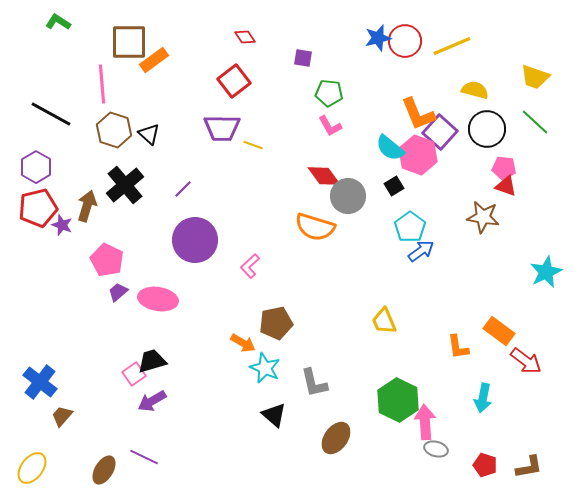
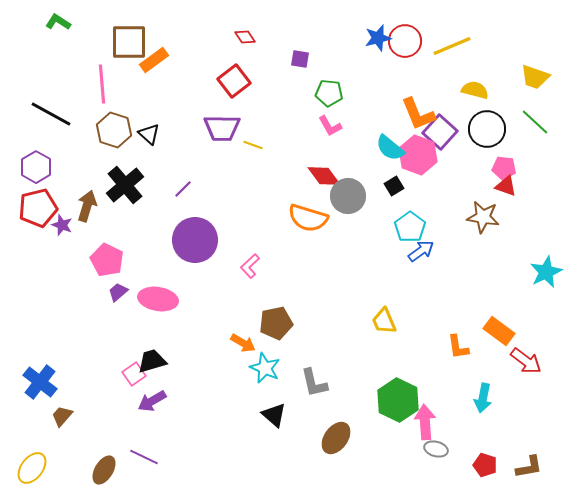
purple square at (303, 58): moved 3 px left, 1 px down
orange semicircle at (315, 227): moved 7 px left, 9 px up
